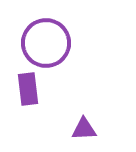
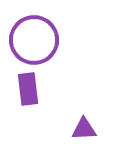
purple circle: moved 12 px left, 3 px up
